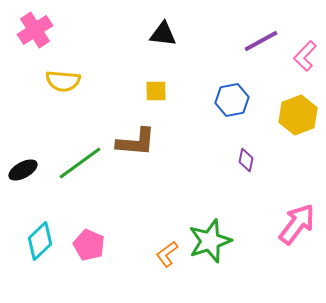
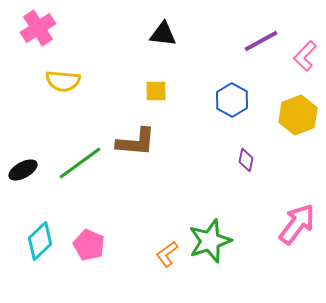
pink cross: moved 3 px right, 2 px up
blue hexagon: rotated 20 degrees counterclockwise
